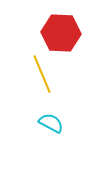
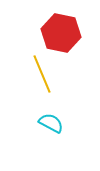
red hexagon: rotated 9 degrees clockwise
